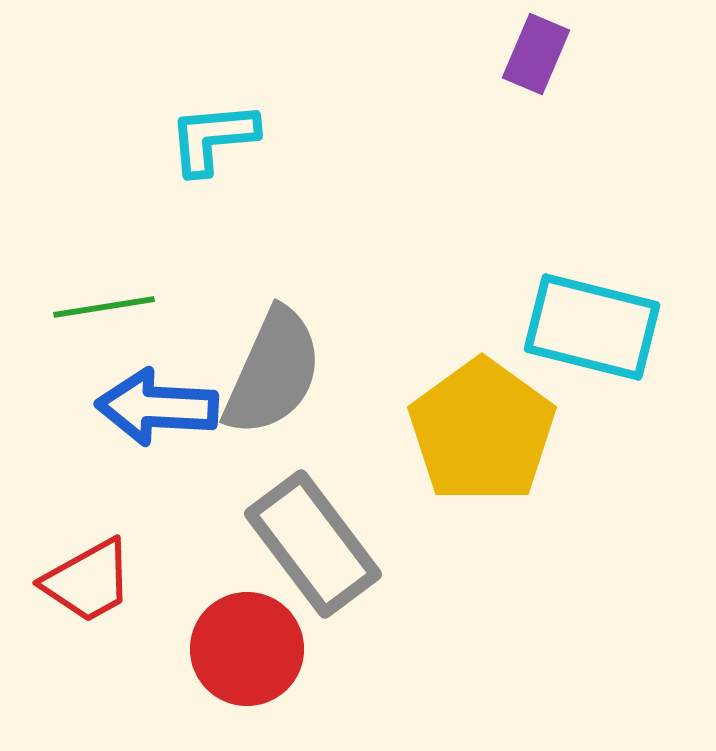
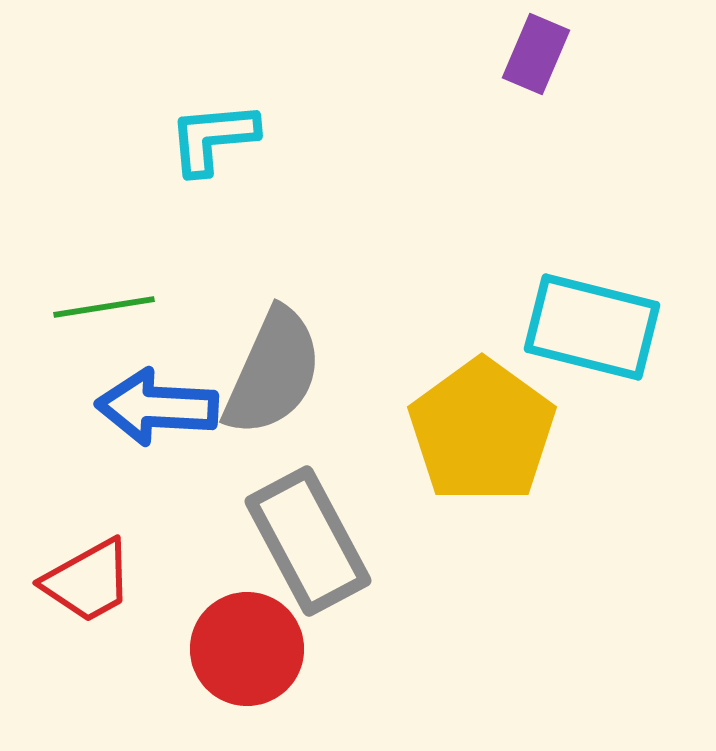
gray rectangle: moved 5 px left, 3 px up; rotated 9 degrees clockwise
